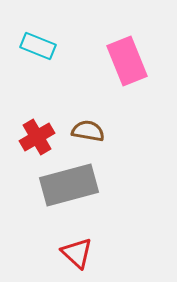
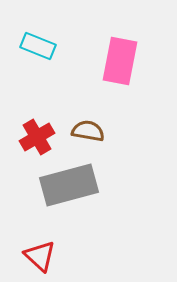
pink rectangle: moved 7 px left; rotated 33 degrees clockwise
red triangle: moved 37 px left, 3 px down
